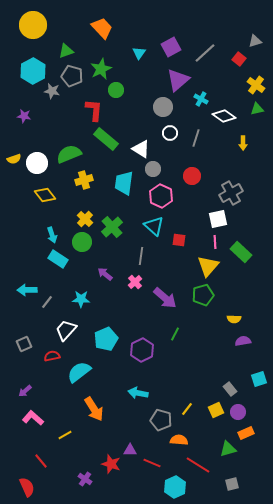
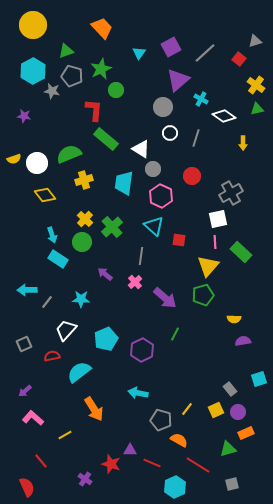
orange semicircle at (179, 440): rotated 24 degrees clockwise
